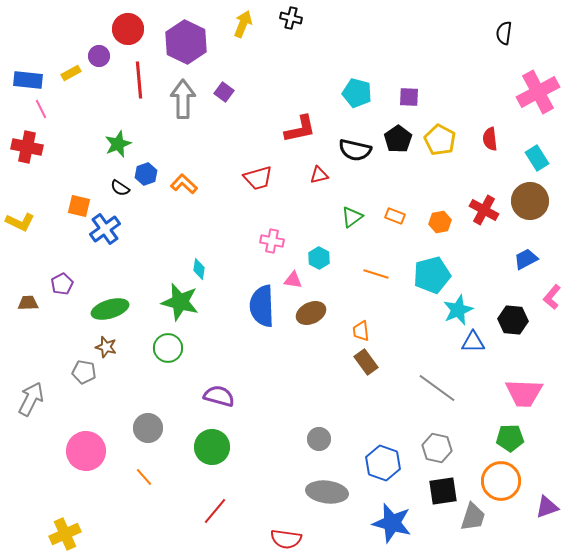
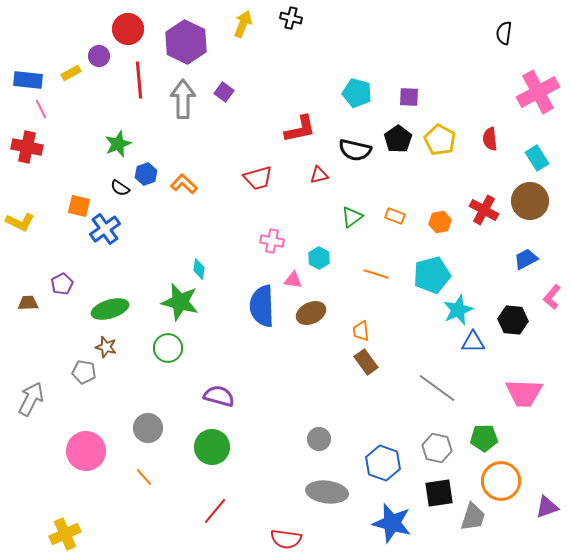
green pentagon at (510, 438): moved 26 px left
black square at (443, 491): moved 4 px left, 2 px down
